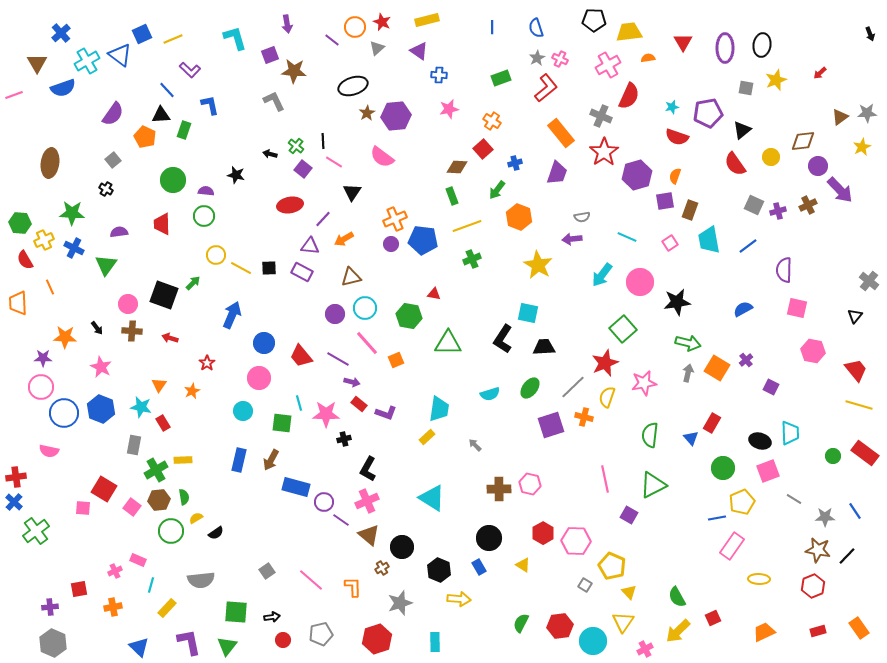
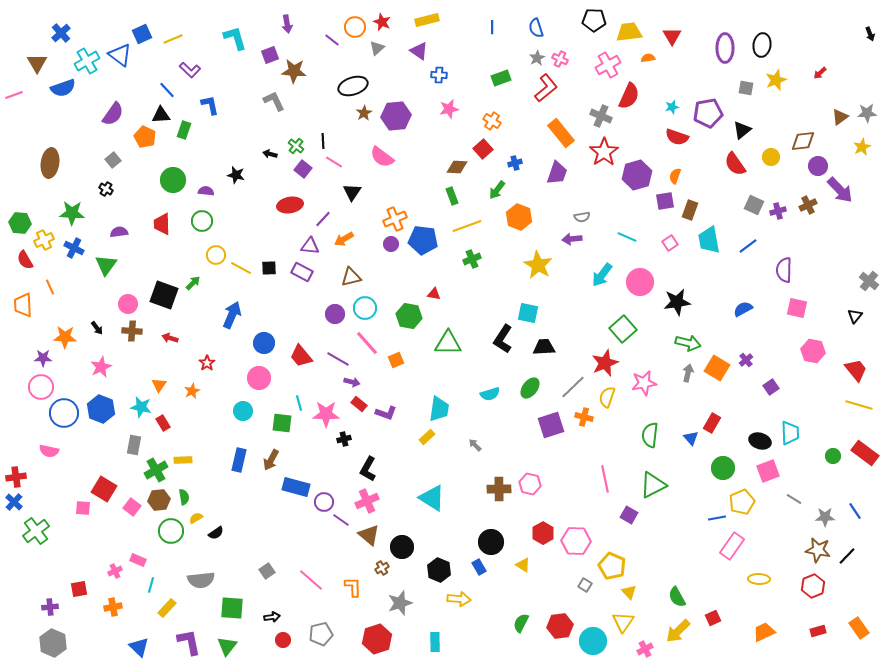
red triangle at (683, 42): moved 11 px left, 6 px up
brown star at (367, 113): moved 3 px left
green circle at (204, 216): moved 2 px left, 5 px down
orange trapezoid at (18, 303): moved 5 px right, 2 px down
pink star at (101, 367): rotated 20 degrees clockwise
purple square at (771, 387): rotated 28 degrees clockwise
black circle at (489, 538): moved 2 px right, 4 px down
green square at (236, 612): moved 4 px left, 4 px up
